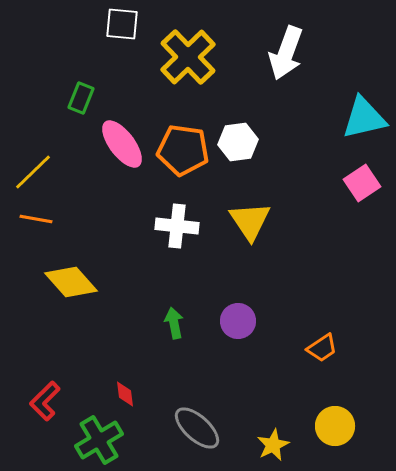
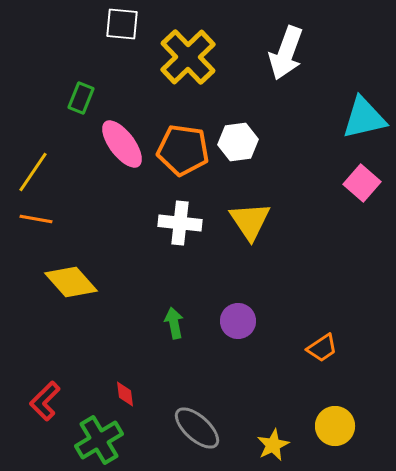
yellow line: rotated 12 degrees counterclockwise
pink square: rotated 15 degrees counterclockwise
white cross: moved 3 px right, 3 px up
